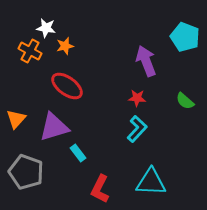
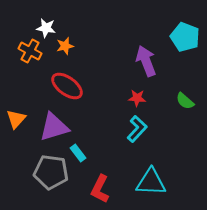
gray pentagon: moved 25 px right; rotated 12 degrees counterclockwise
